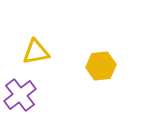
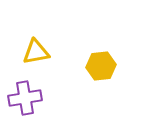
purple cross: moved 5 px right, 3 px down; rotated 28 degrees clockwise
